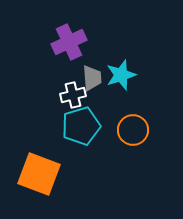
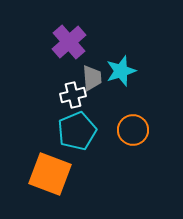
purple cross: rotated 16 degrees counterclockwise
cyan star: moved 4 px up
cyan pentagon: moved 4 px left, 5 px down; rotated 6 degrees counterclockwise
orange square: moved 11 px right
